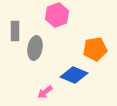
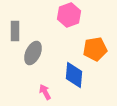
pink hexagon: moved 12 px right
gray ellipse: moved 2 px left, 5 px down; rotated 15 degrees clockwise
blue diamond: rotated 72 degrees clockwise
pink arrow: rotated 98 degrees clockwise
